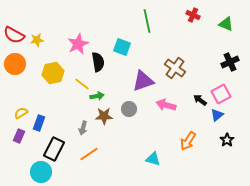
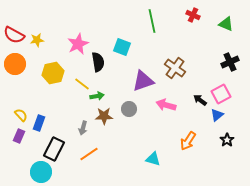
green line: moved 5 px right
yellow semicircle: moved 2 px down; rotated 80 degrees clockwise
